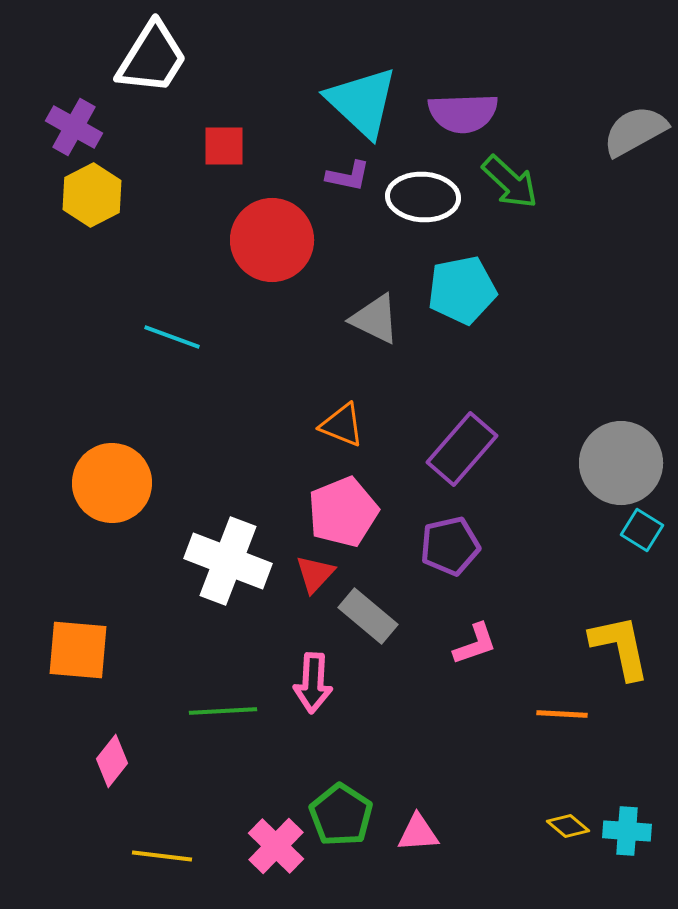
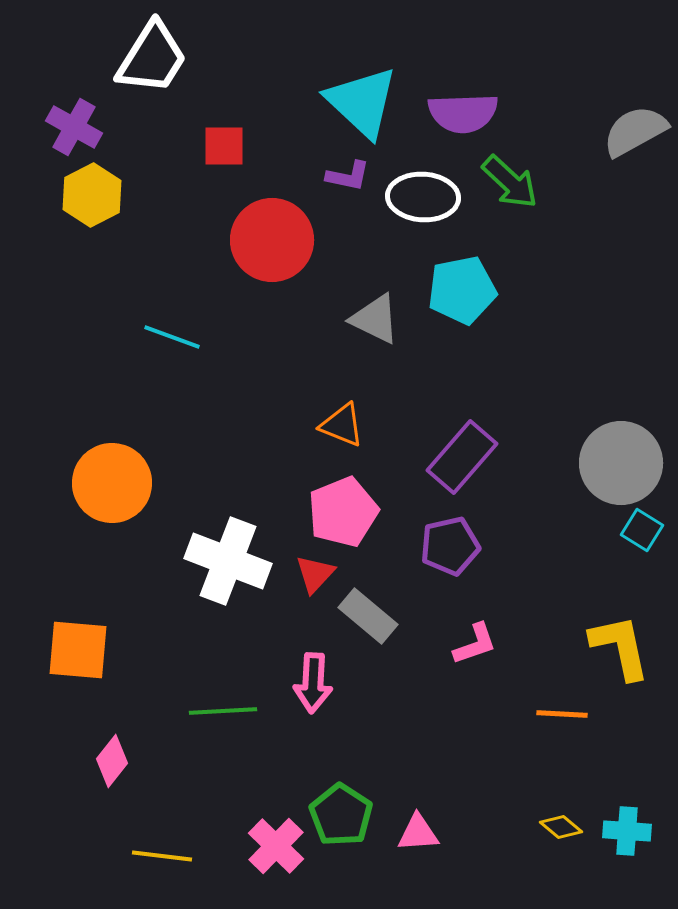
purple rectangle: moved 8 px down
yellow diamond: moved 7 px left, 1 px down
